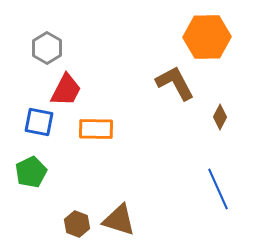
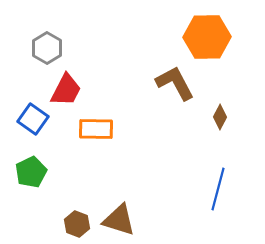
blue square: moved 6 px left, 3 px up; rotated 24 degrees clockwise
blue line: rotated 39 degrees clockwise
